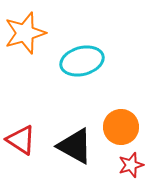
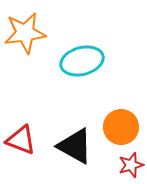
orange star: rotated 9 degrees clockwise
red triangle: rotated 12 degrees counterclockwise
